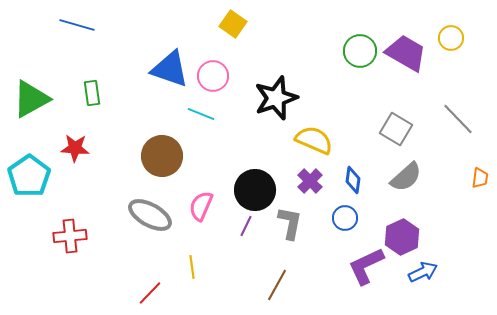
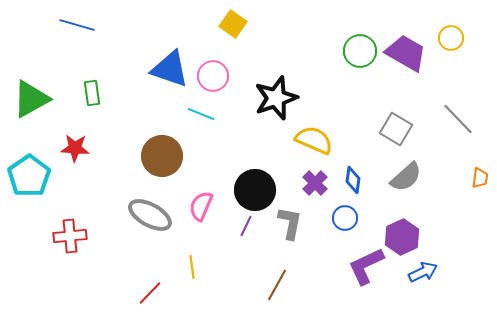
purple cross: moved 5 px right, 2 px down
